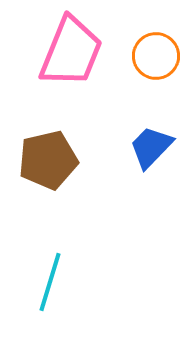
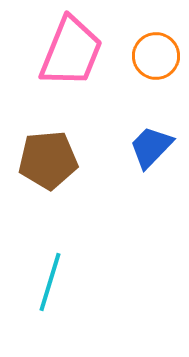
brown pentagon: rotated 8 degrees clockwise
